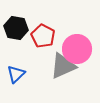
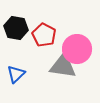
red pentagon: moved 1 px right, 1 px up
gray triangle: rotated 32 degrees clockwise
